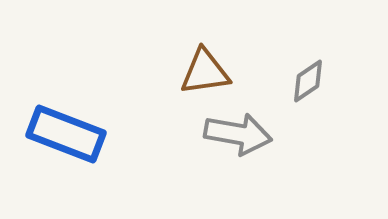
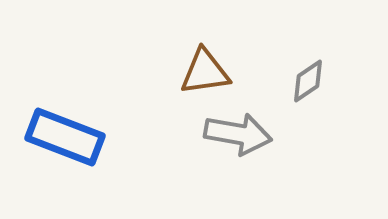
blue rectangle: moved 1 px left, 3 px down
